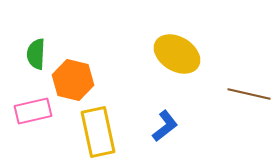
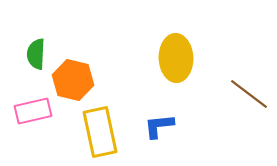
yellow ellipse: moved 1 px left, 4 px down; rotated 57 degrees clockwise
brown line: rotated 24 degrees clockwise
blue L-shape: moved 6 px left; rotated 148 degrees counterclockwise
yellow rectangle: moved 2 px right
